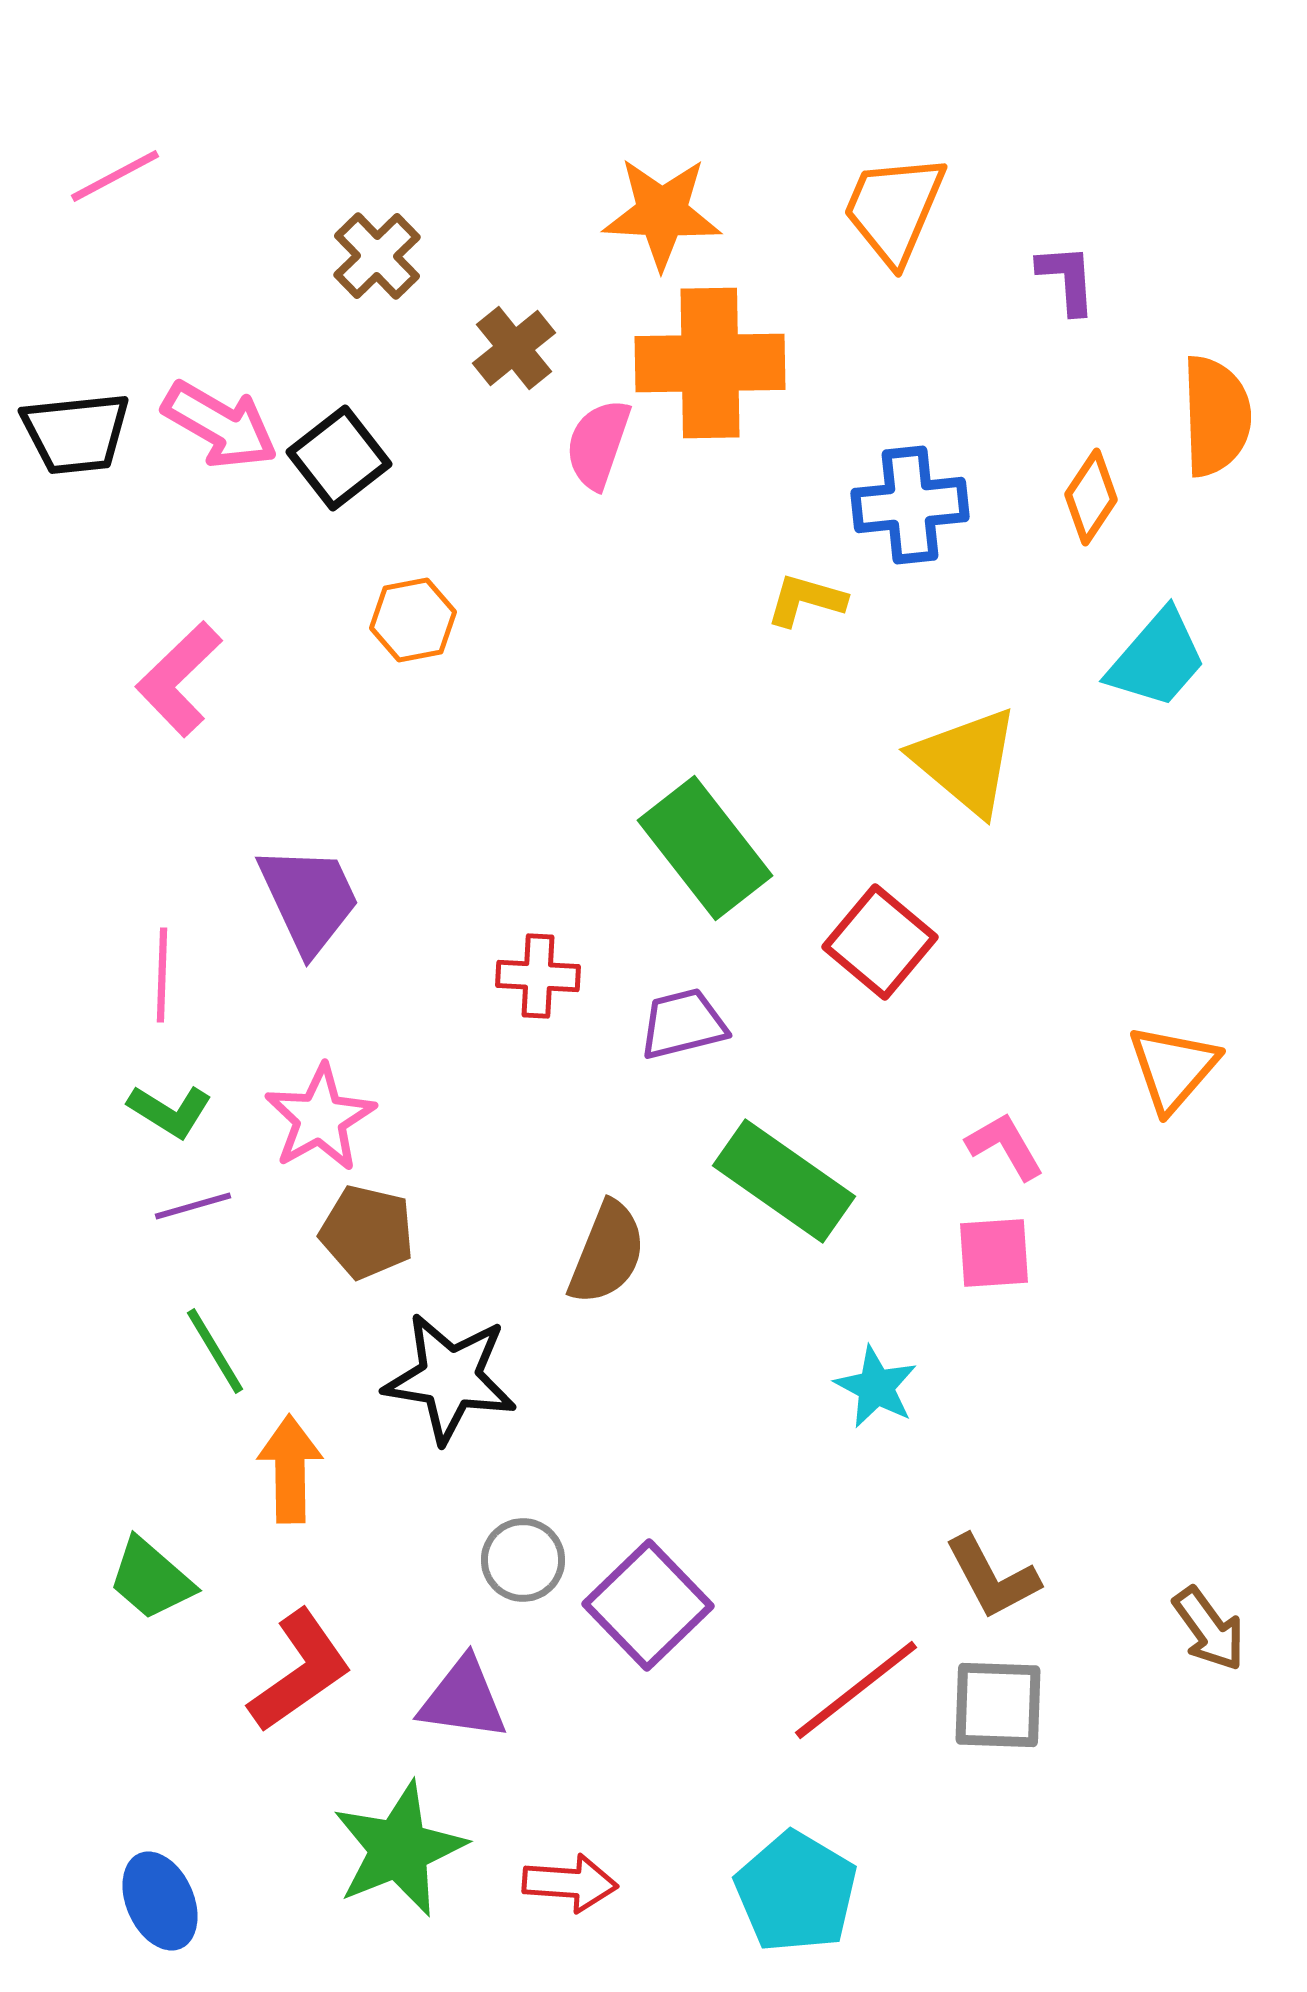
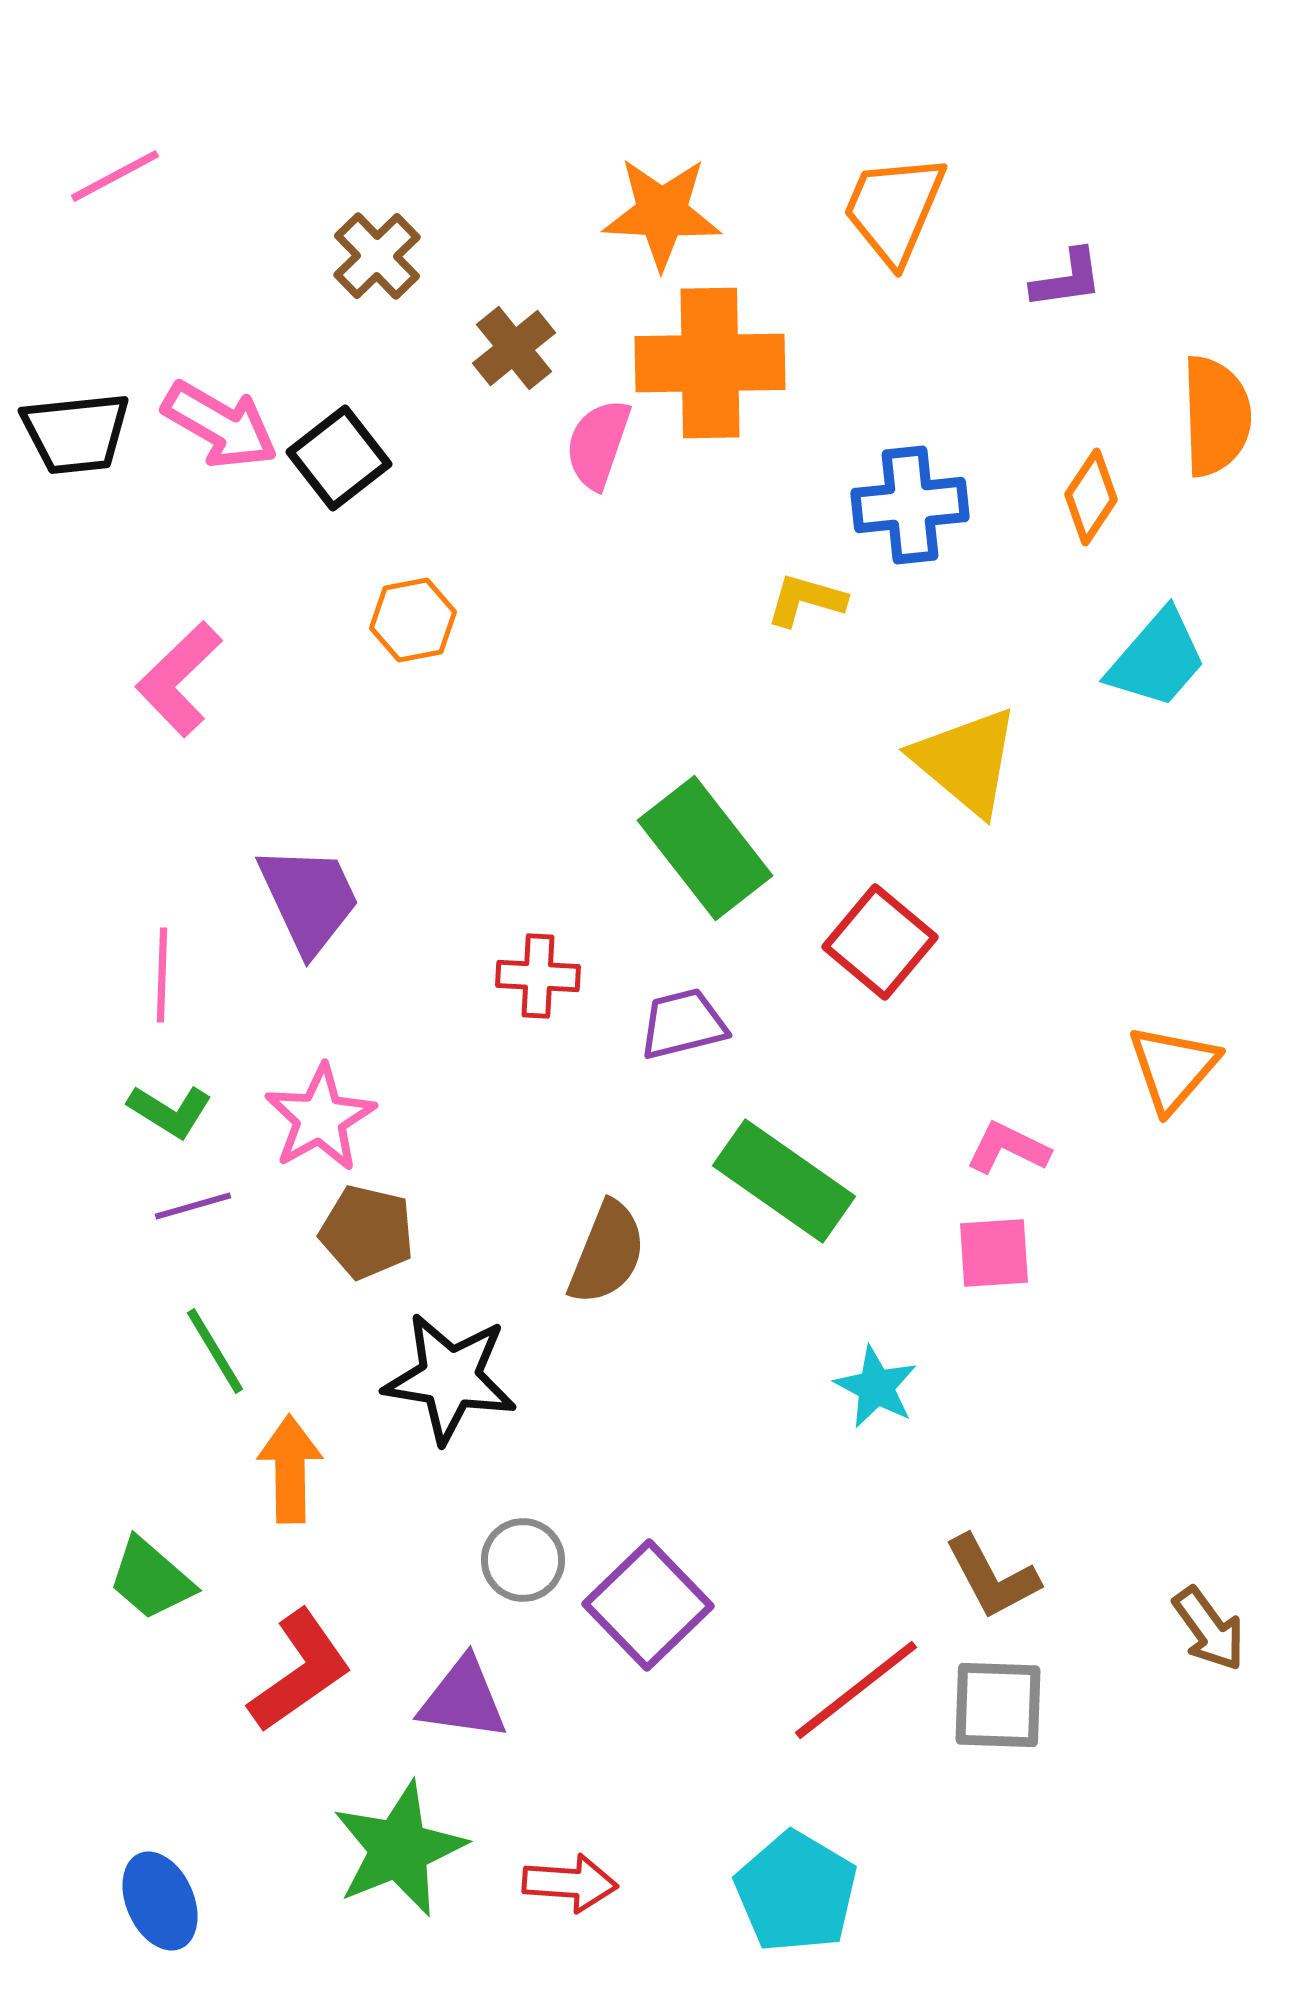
purple L-shape at (1067, 279): rotated 86 degrees clockwise
pink L-shape at (1005, 1146): moved 3 px right, 2 px down; rotated 34 degrees counterclockwise
